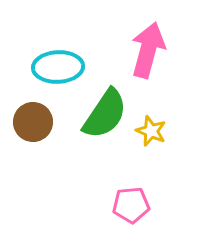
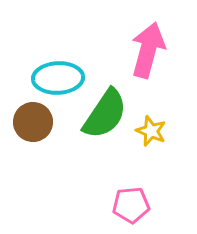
cyan ellipse: moved 11 px down
